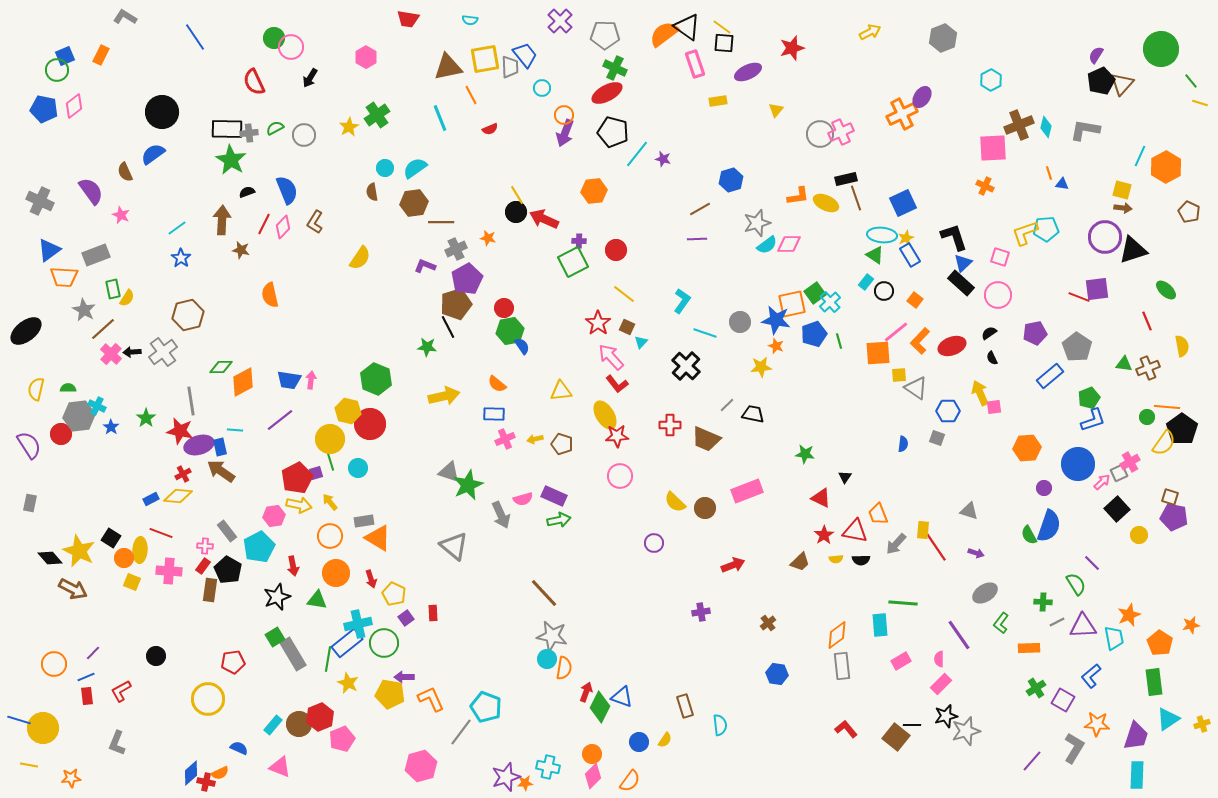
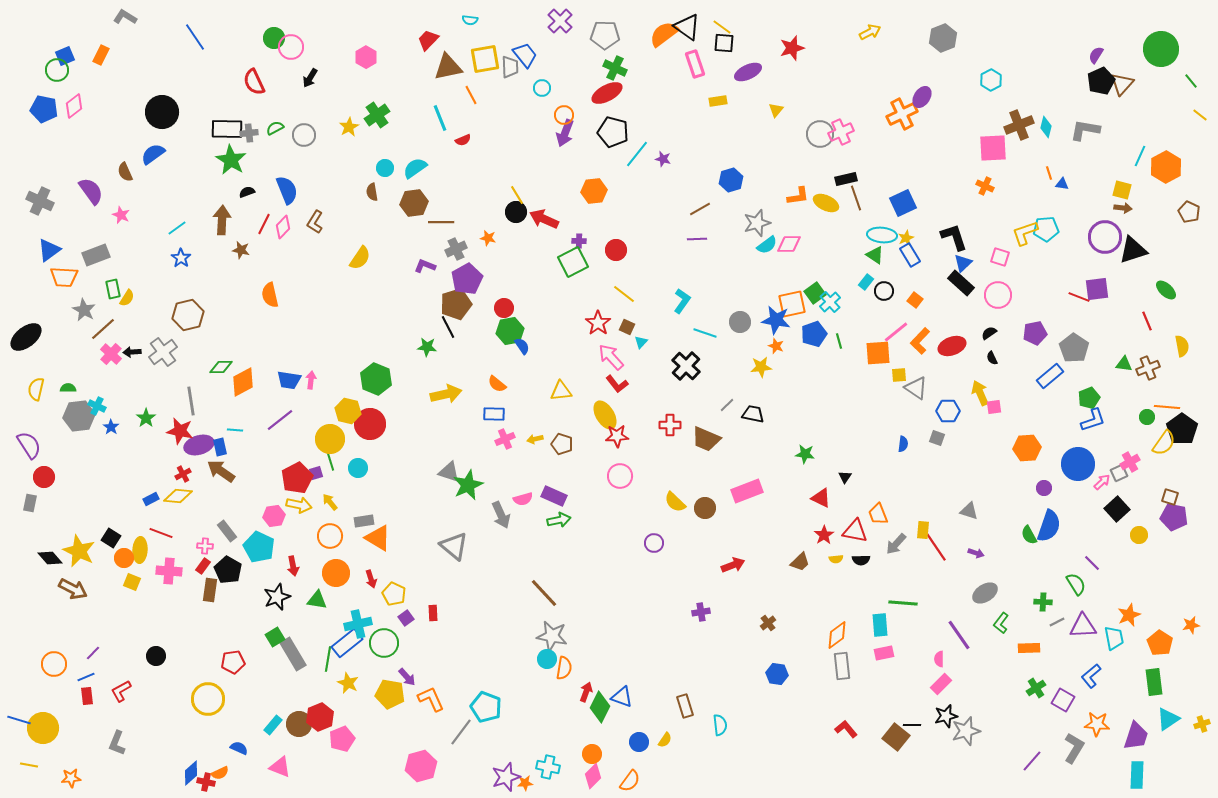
red trapezoid at (408, 19): moved 20 px right, 21 px down; rotated 125 degrees clockwise
yellow line at (1200, 103): moved 12 px down; rotated 21 degrees clockwise
red semicircle at (490, 129): moved 27 px left, 11 px down
black ellipse at (26, 331): moved 6 px down
gray pentagon at (1077, 347): moved 3 px left, 1 px down
yellow arrow at (444, 396): moved 2 px right, 2 px up
red circle at (61, 434): moved 17 px left, 43 px down
cyan pentagon at (259, 547): rotated 20 degrees counterclockwise
pink rectangle at (901, 661): moved 17 px left, 8 px up; rotated 18 degrees clockwise
purple arrow at (404, 677): moved 3 px right; rotated 132 degrees counterclockwise
